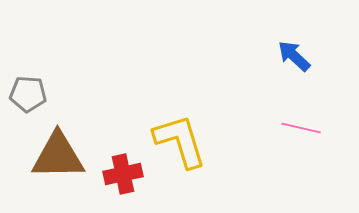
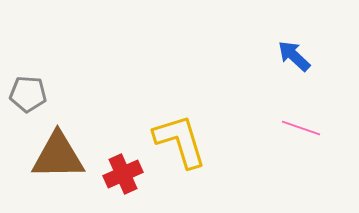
pink line: rotated 6 degrees clockwise
red cross: rotated 12 degrees counterclockwise
